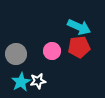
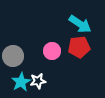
cyan arrow: moved 1 px right, 3 px up; rotated 10 degrees clockwise
gray circle: moved 3 px left, 2 px down
